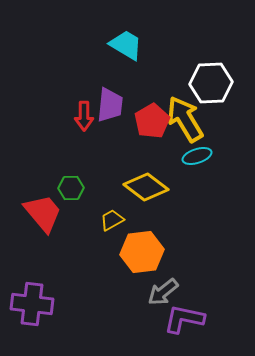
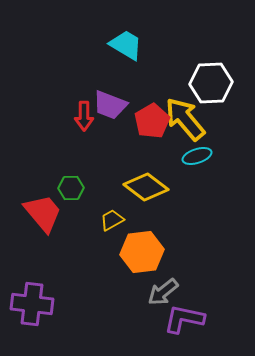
purple trapezoid: rotated 105 degrees clockwise
yellow arrow: rotated 9 degrees counterclockwise
